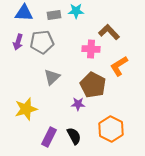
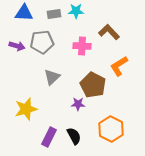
gray rectangle: moved 1 px up
purple arrow: moved 1 px left, 4 px down; rotated 91 degrees counterclockwise
pink cross: moved 9 px left, 3 px up
